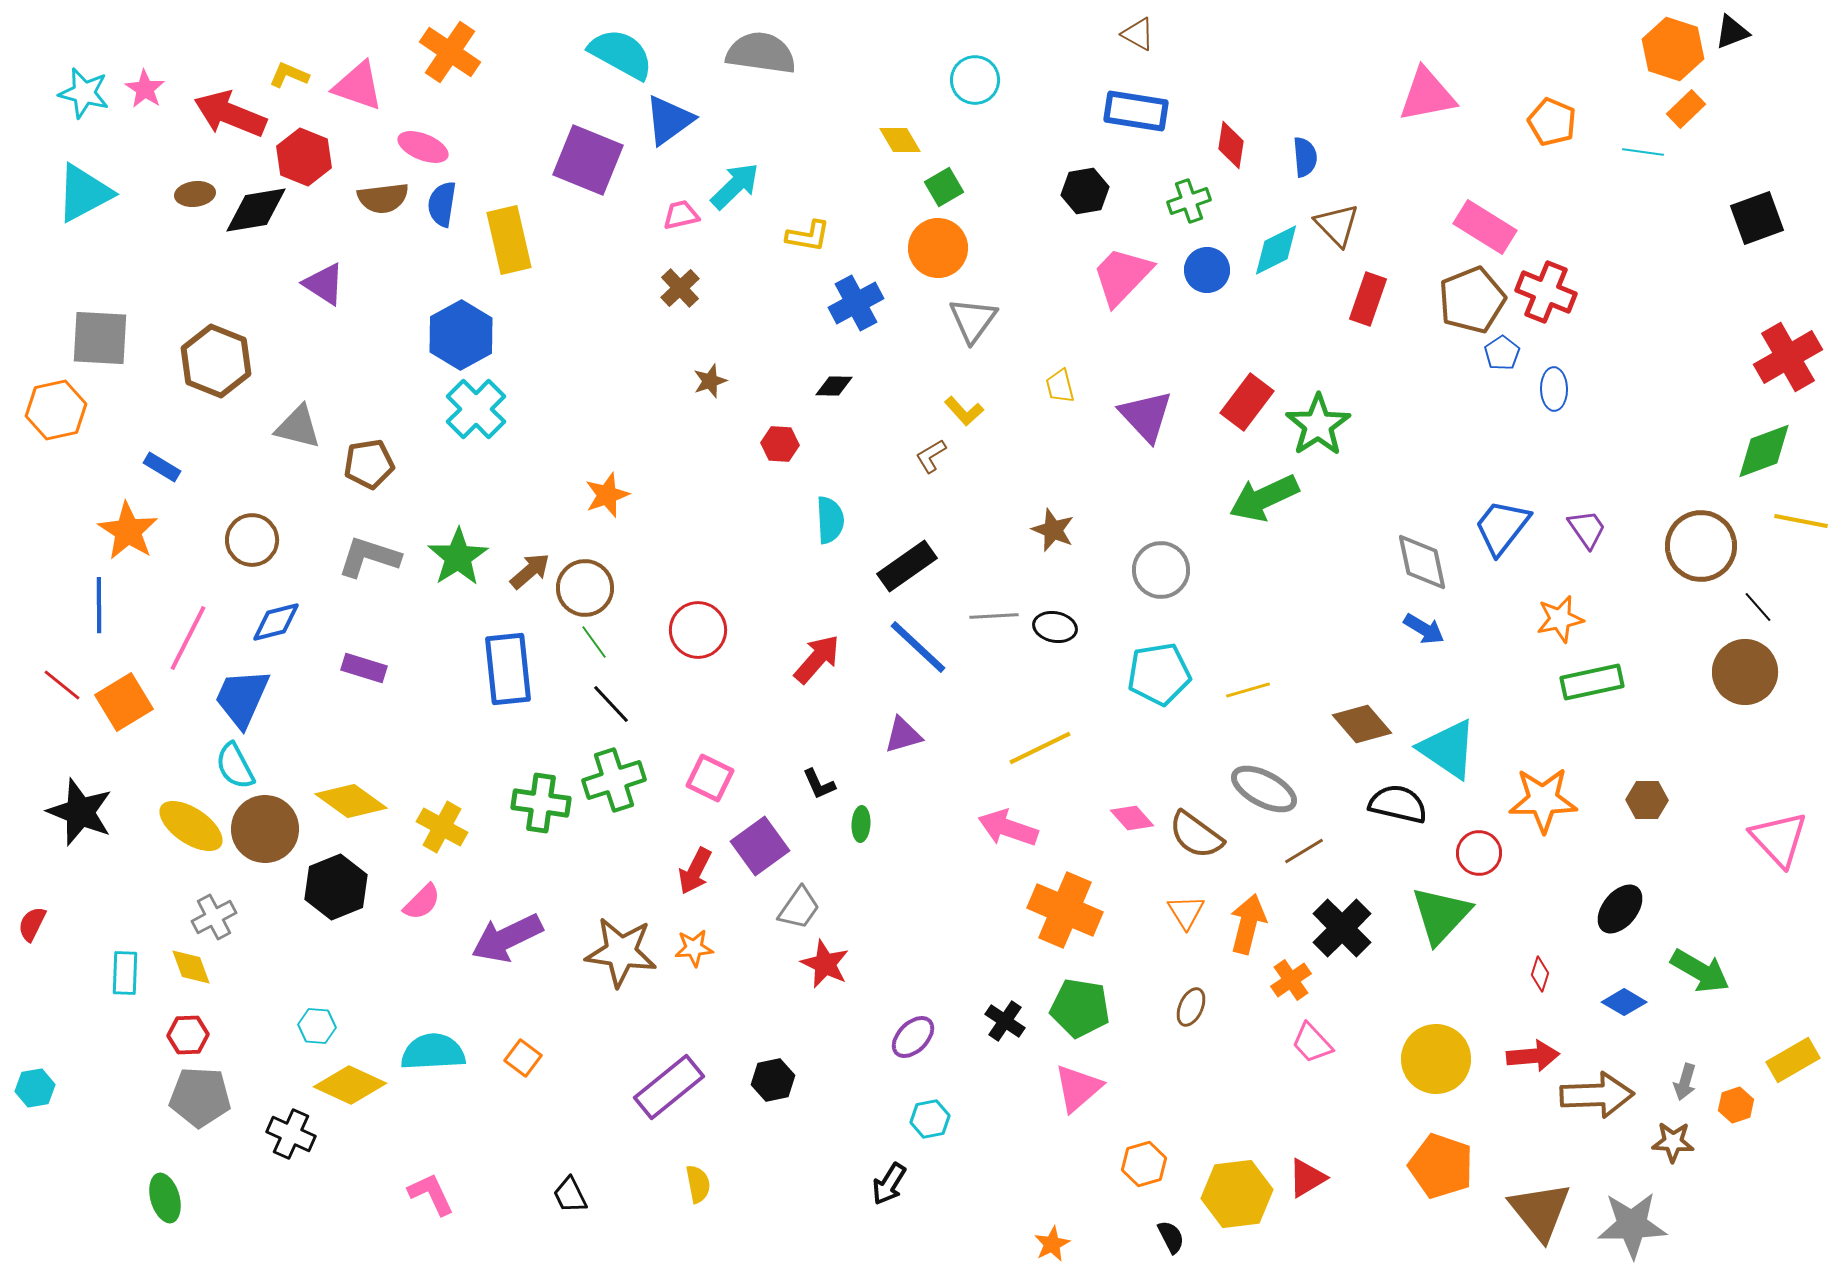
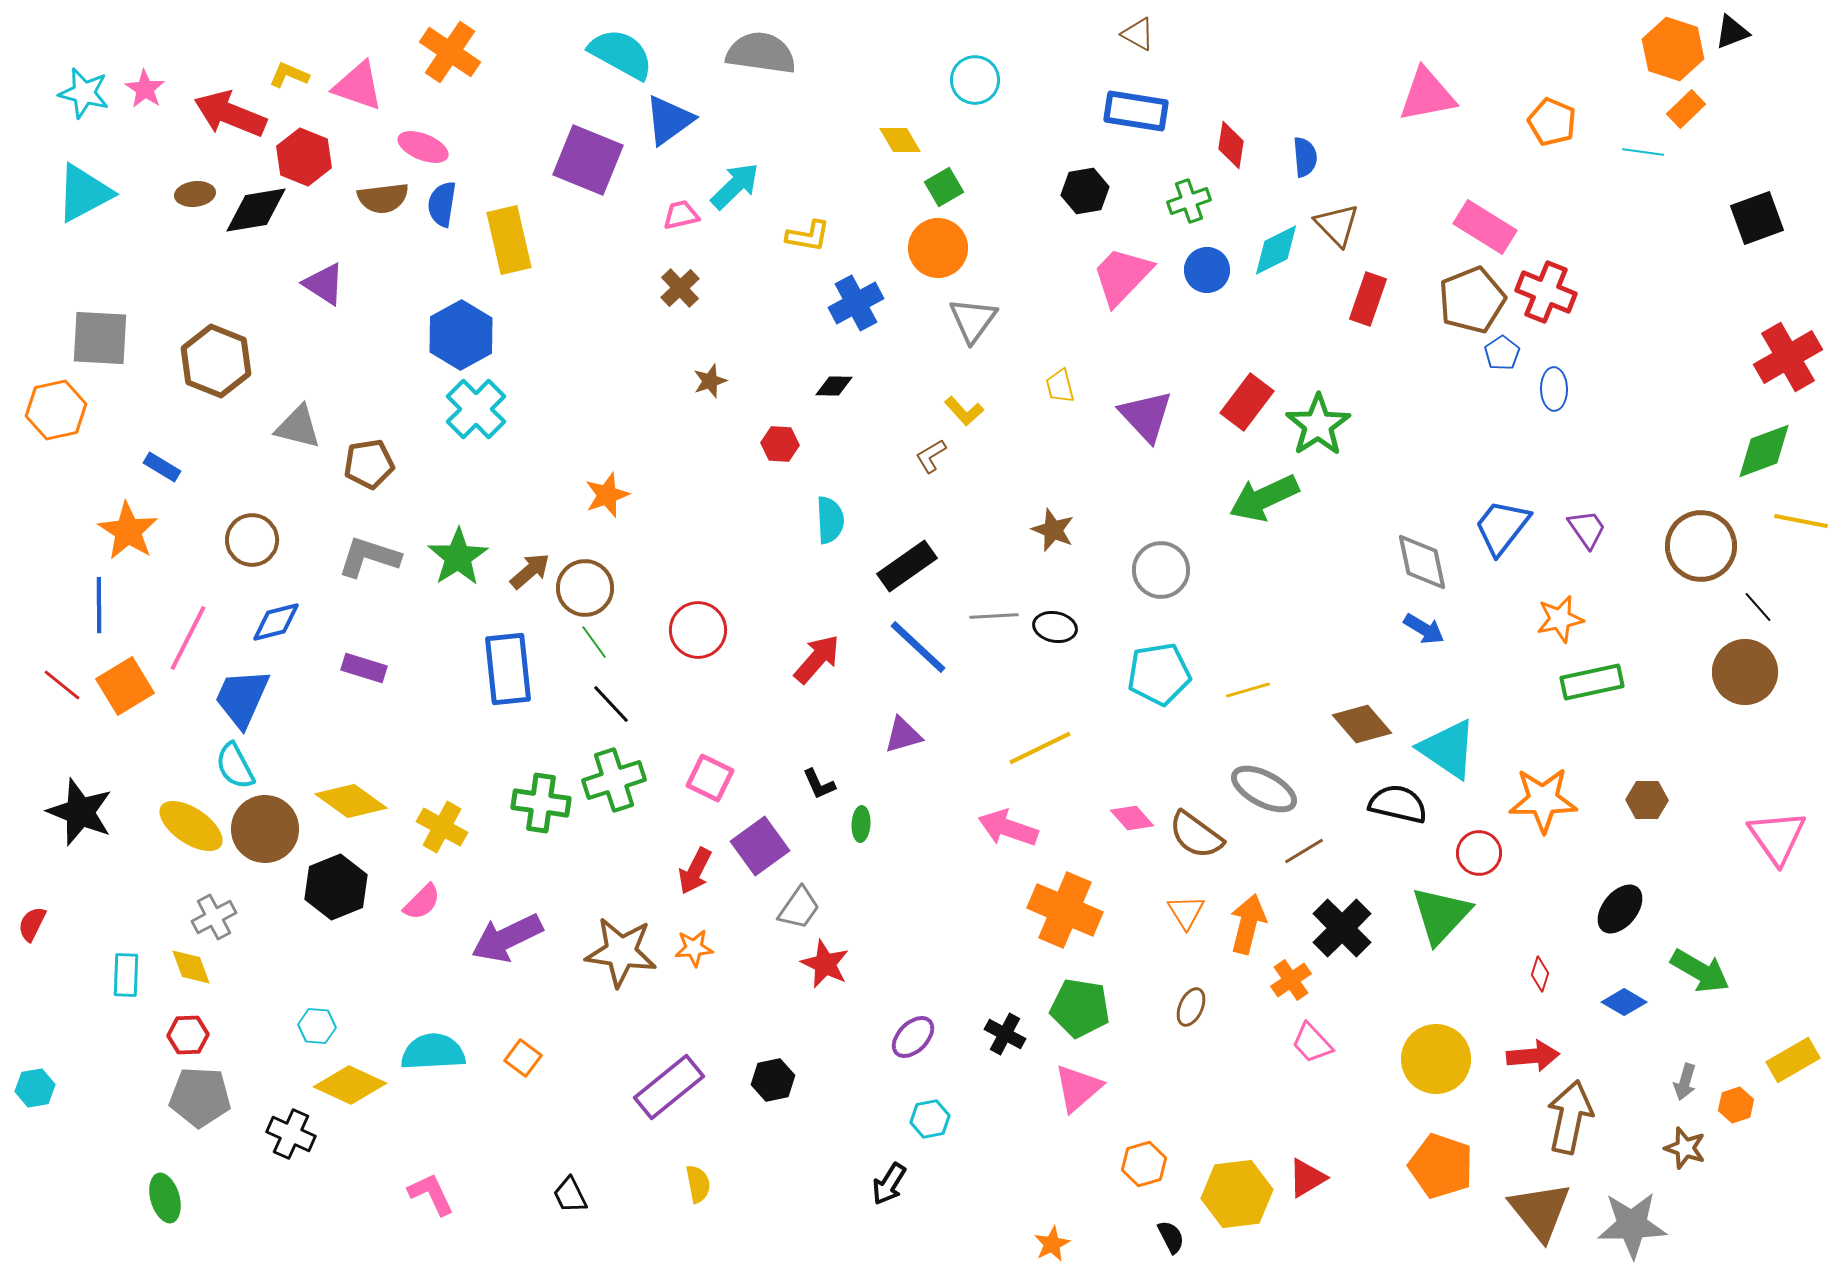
orange square at (124, 702): moved 1 px right, 16 px up
pink triangle at (1779, 839): moved 2 px left, 2 px up; rotated 8 degrees clockwise
cyan rectangle at (125, 973): moved 1 px right, 2 px down
black cross at (1005, 1021): moved 13 px down; rotated 6 degrees counterclockwise
brown arrow at (1597, 1095): moved 27 px left, 22 px down; rotated 76 degrees counterclockwise
brown star at (1673, 1142): moved 12 px right, 6 px down; rotated 15 degrees clockwise
